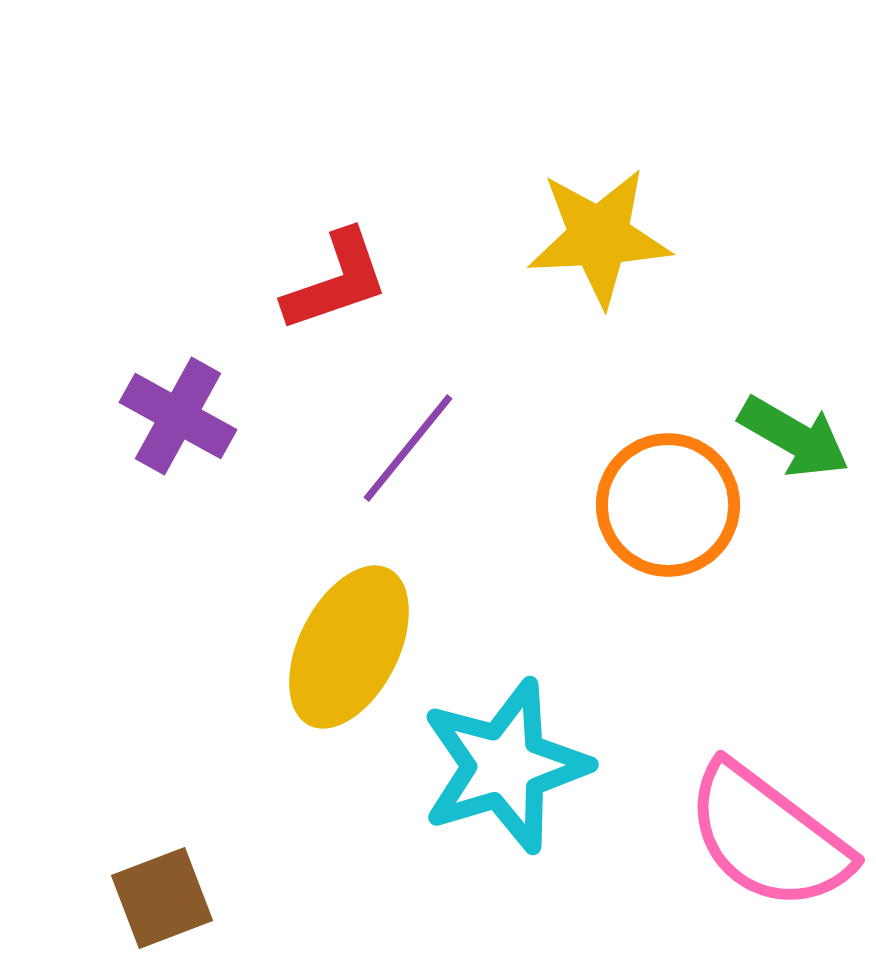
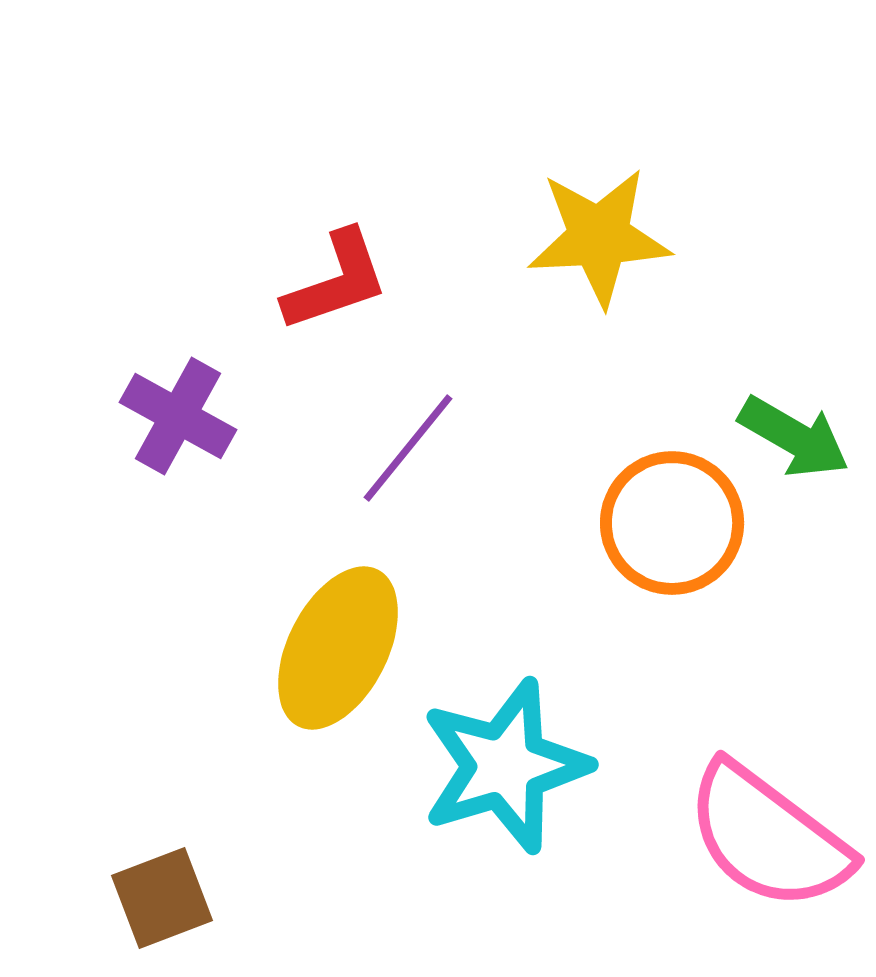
orange circle: moved 4 px right, 18 px down
yellow ellipse: moved 11 px left, 1 px down
